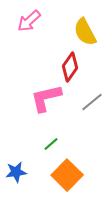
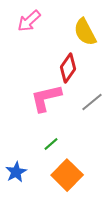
red diamond: moved 2 px left, 1 px down
blue star: rotated 20 degrees counterclockwise
